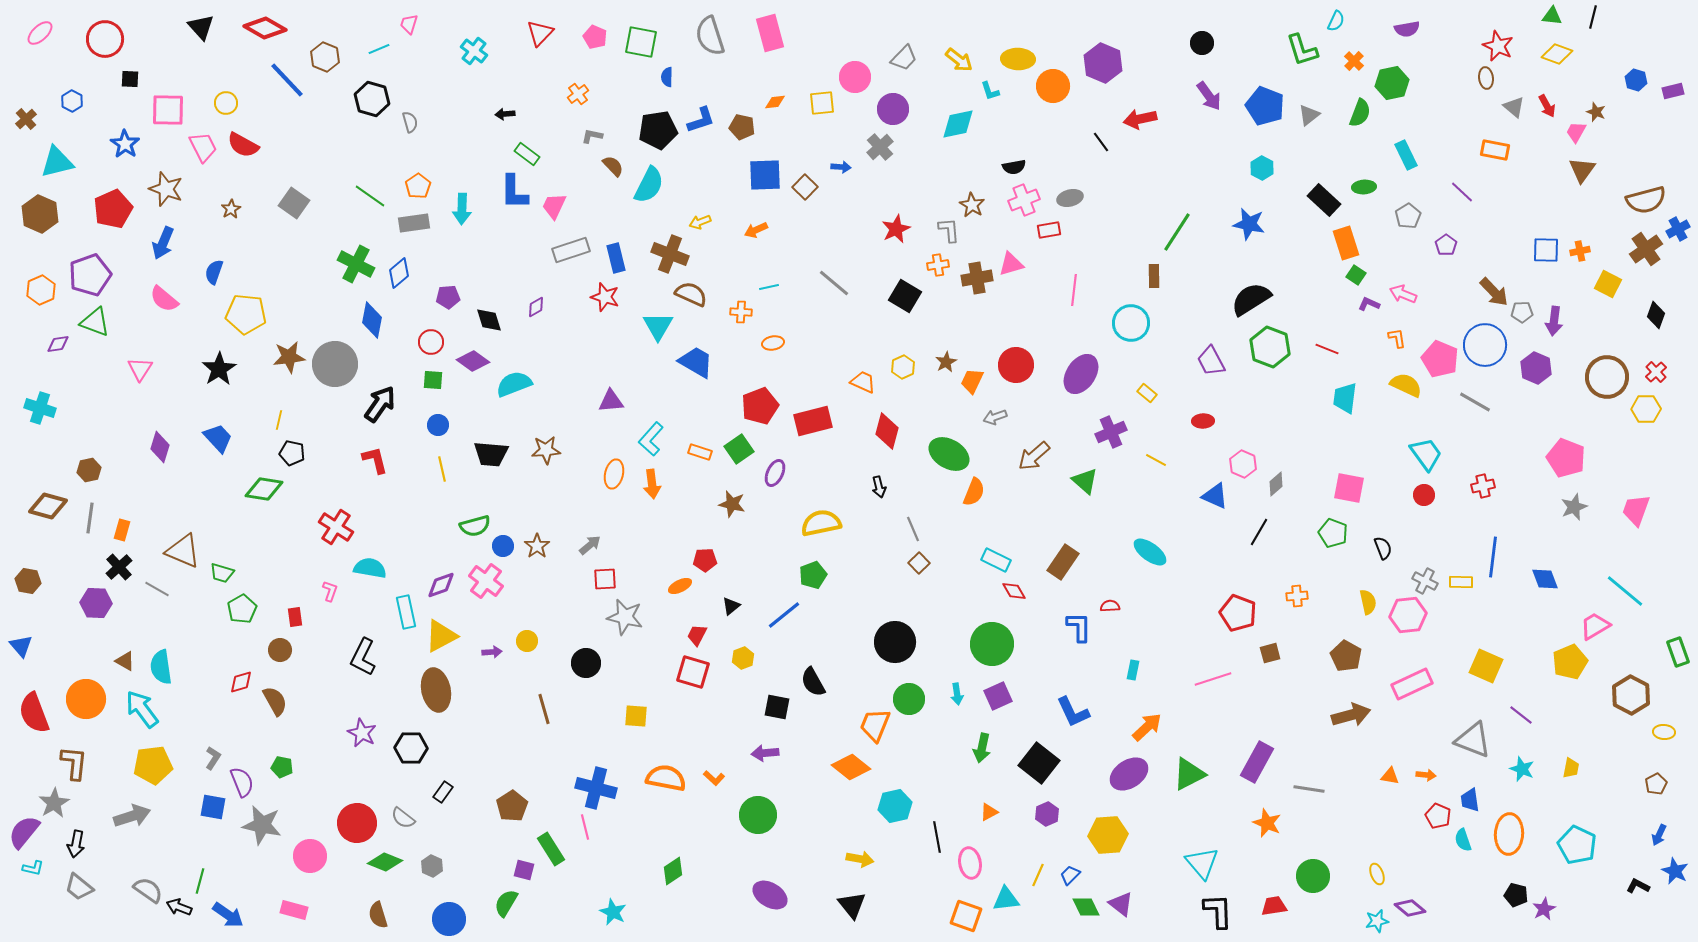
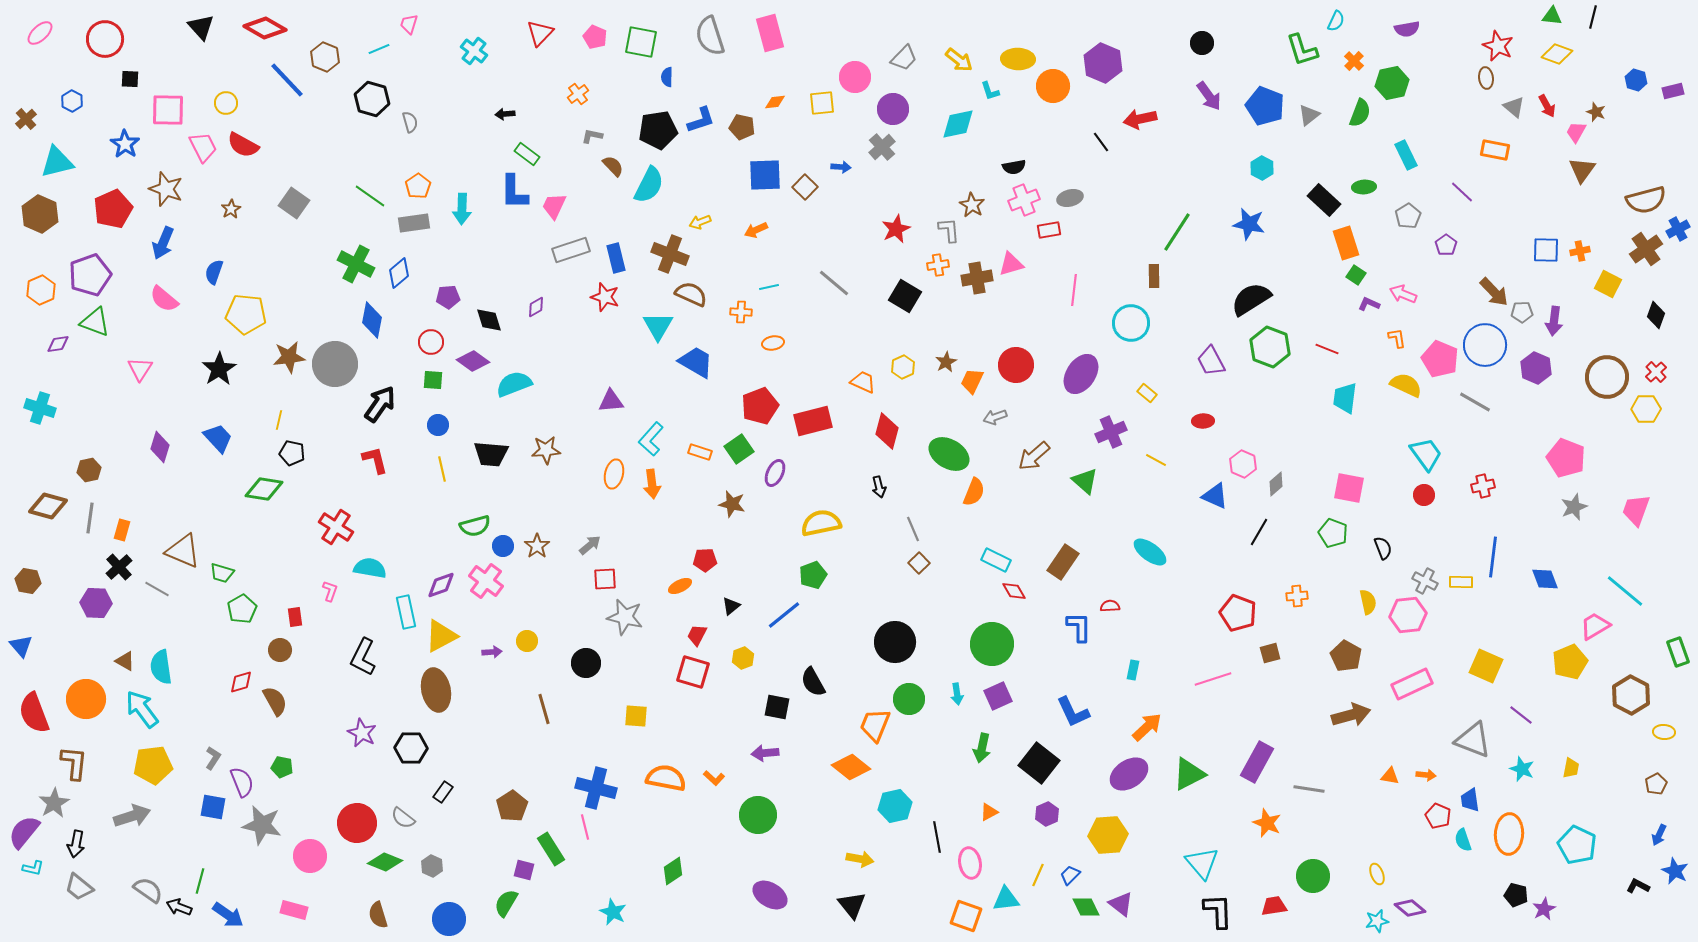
gray cross at (880, 147): moved 2 px right
